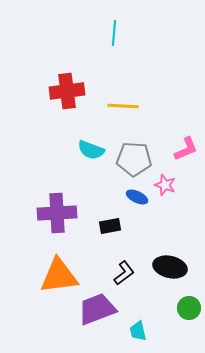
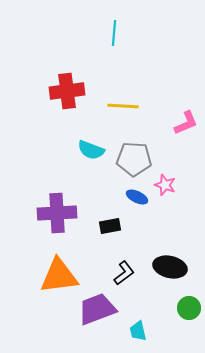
pink L-shape: moved 26 px up
